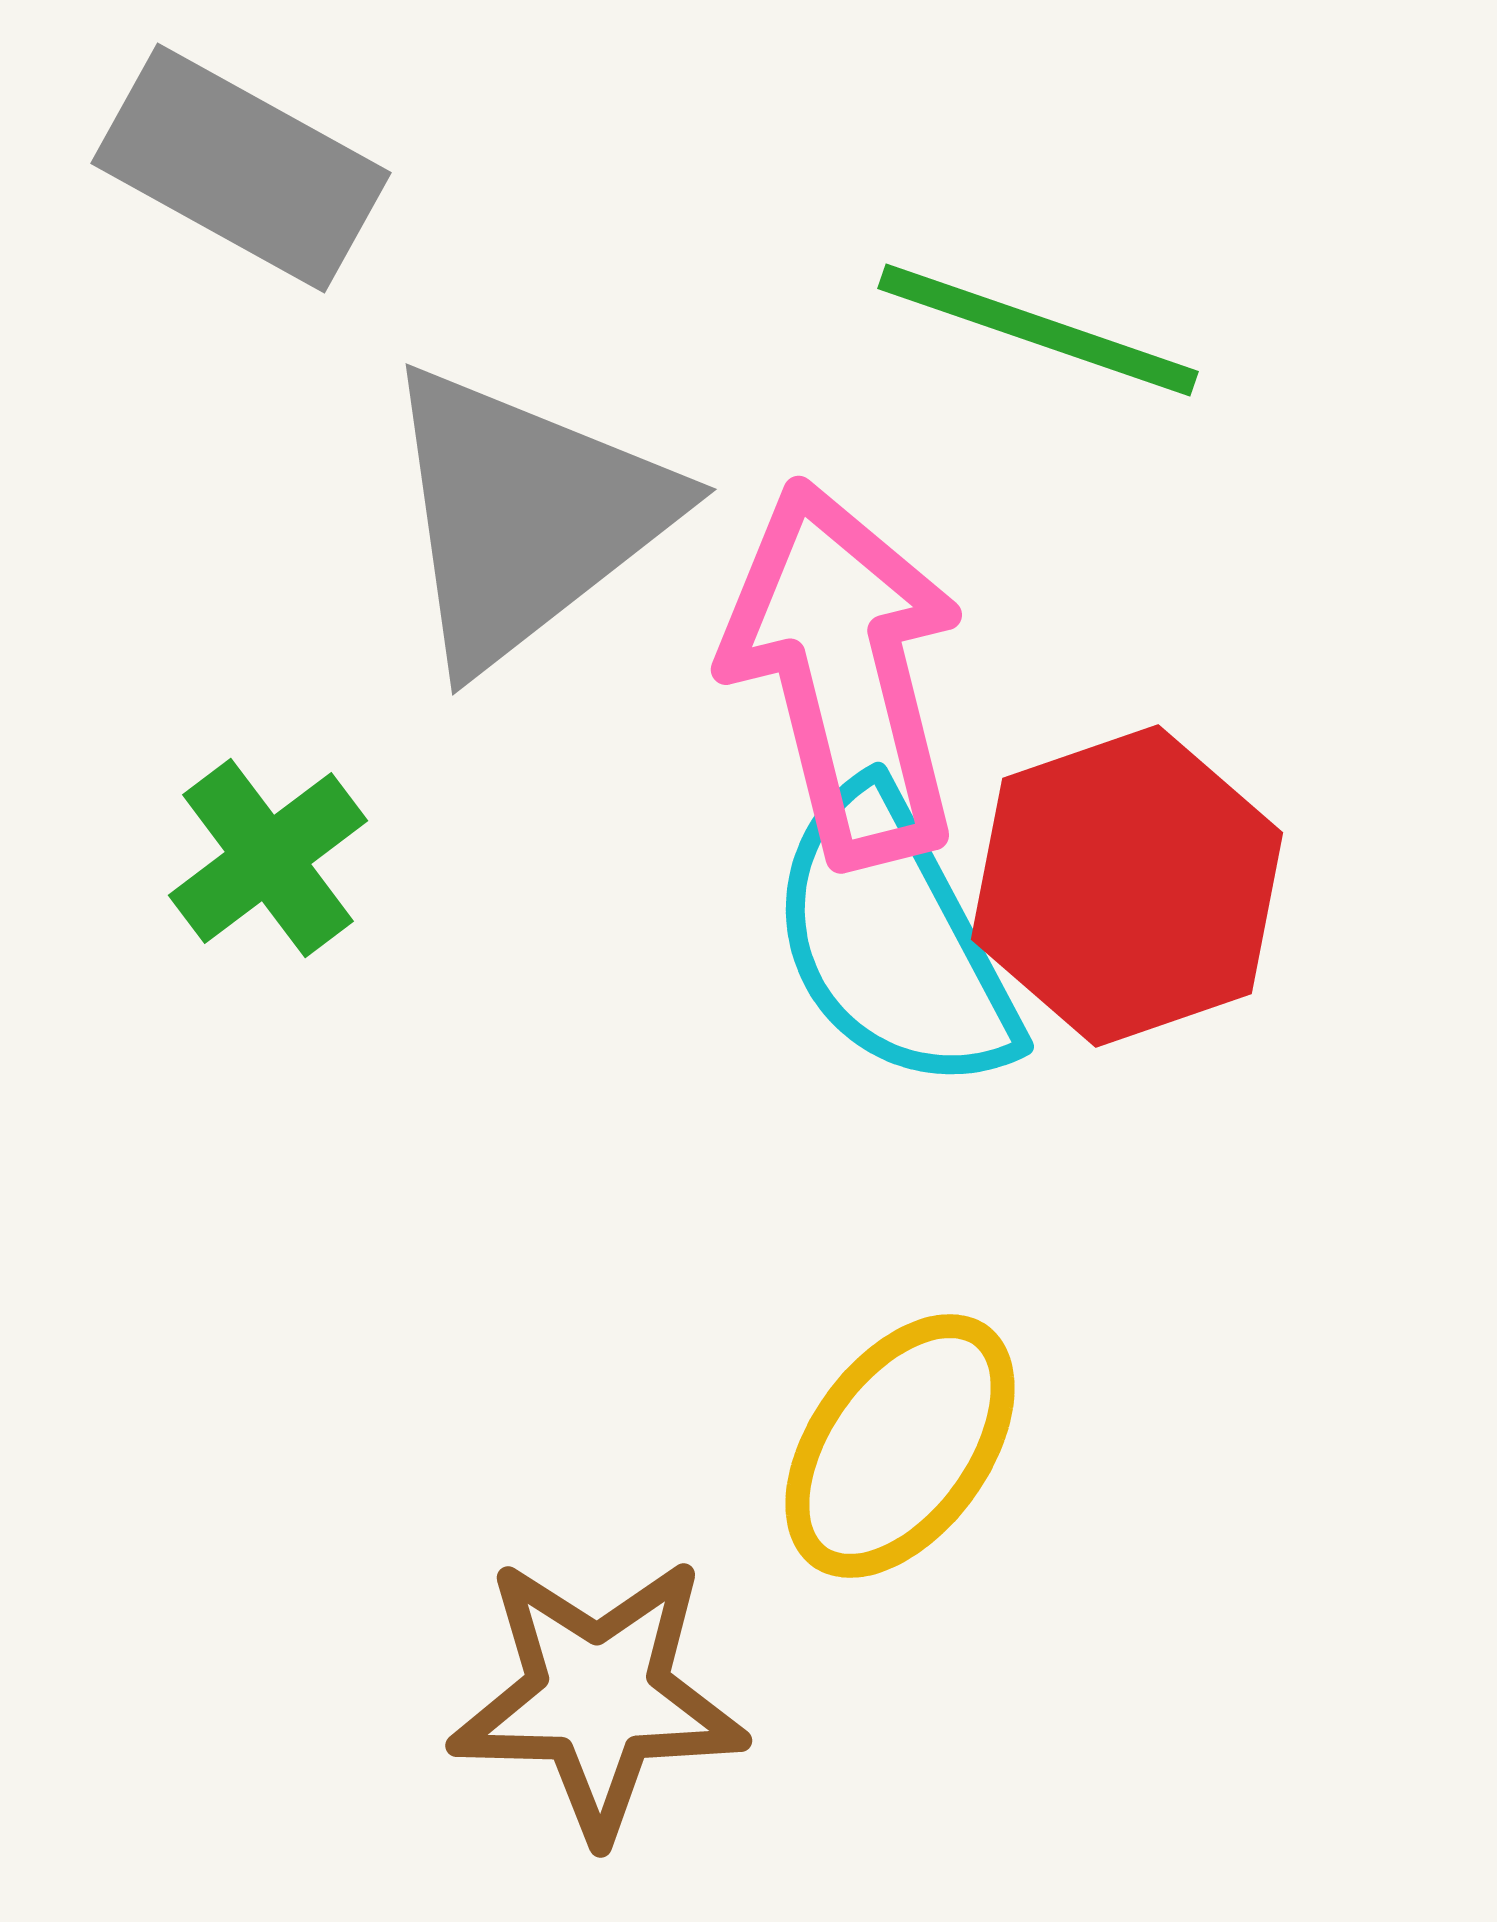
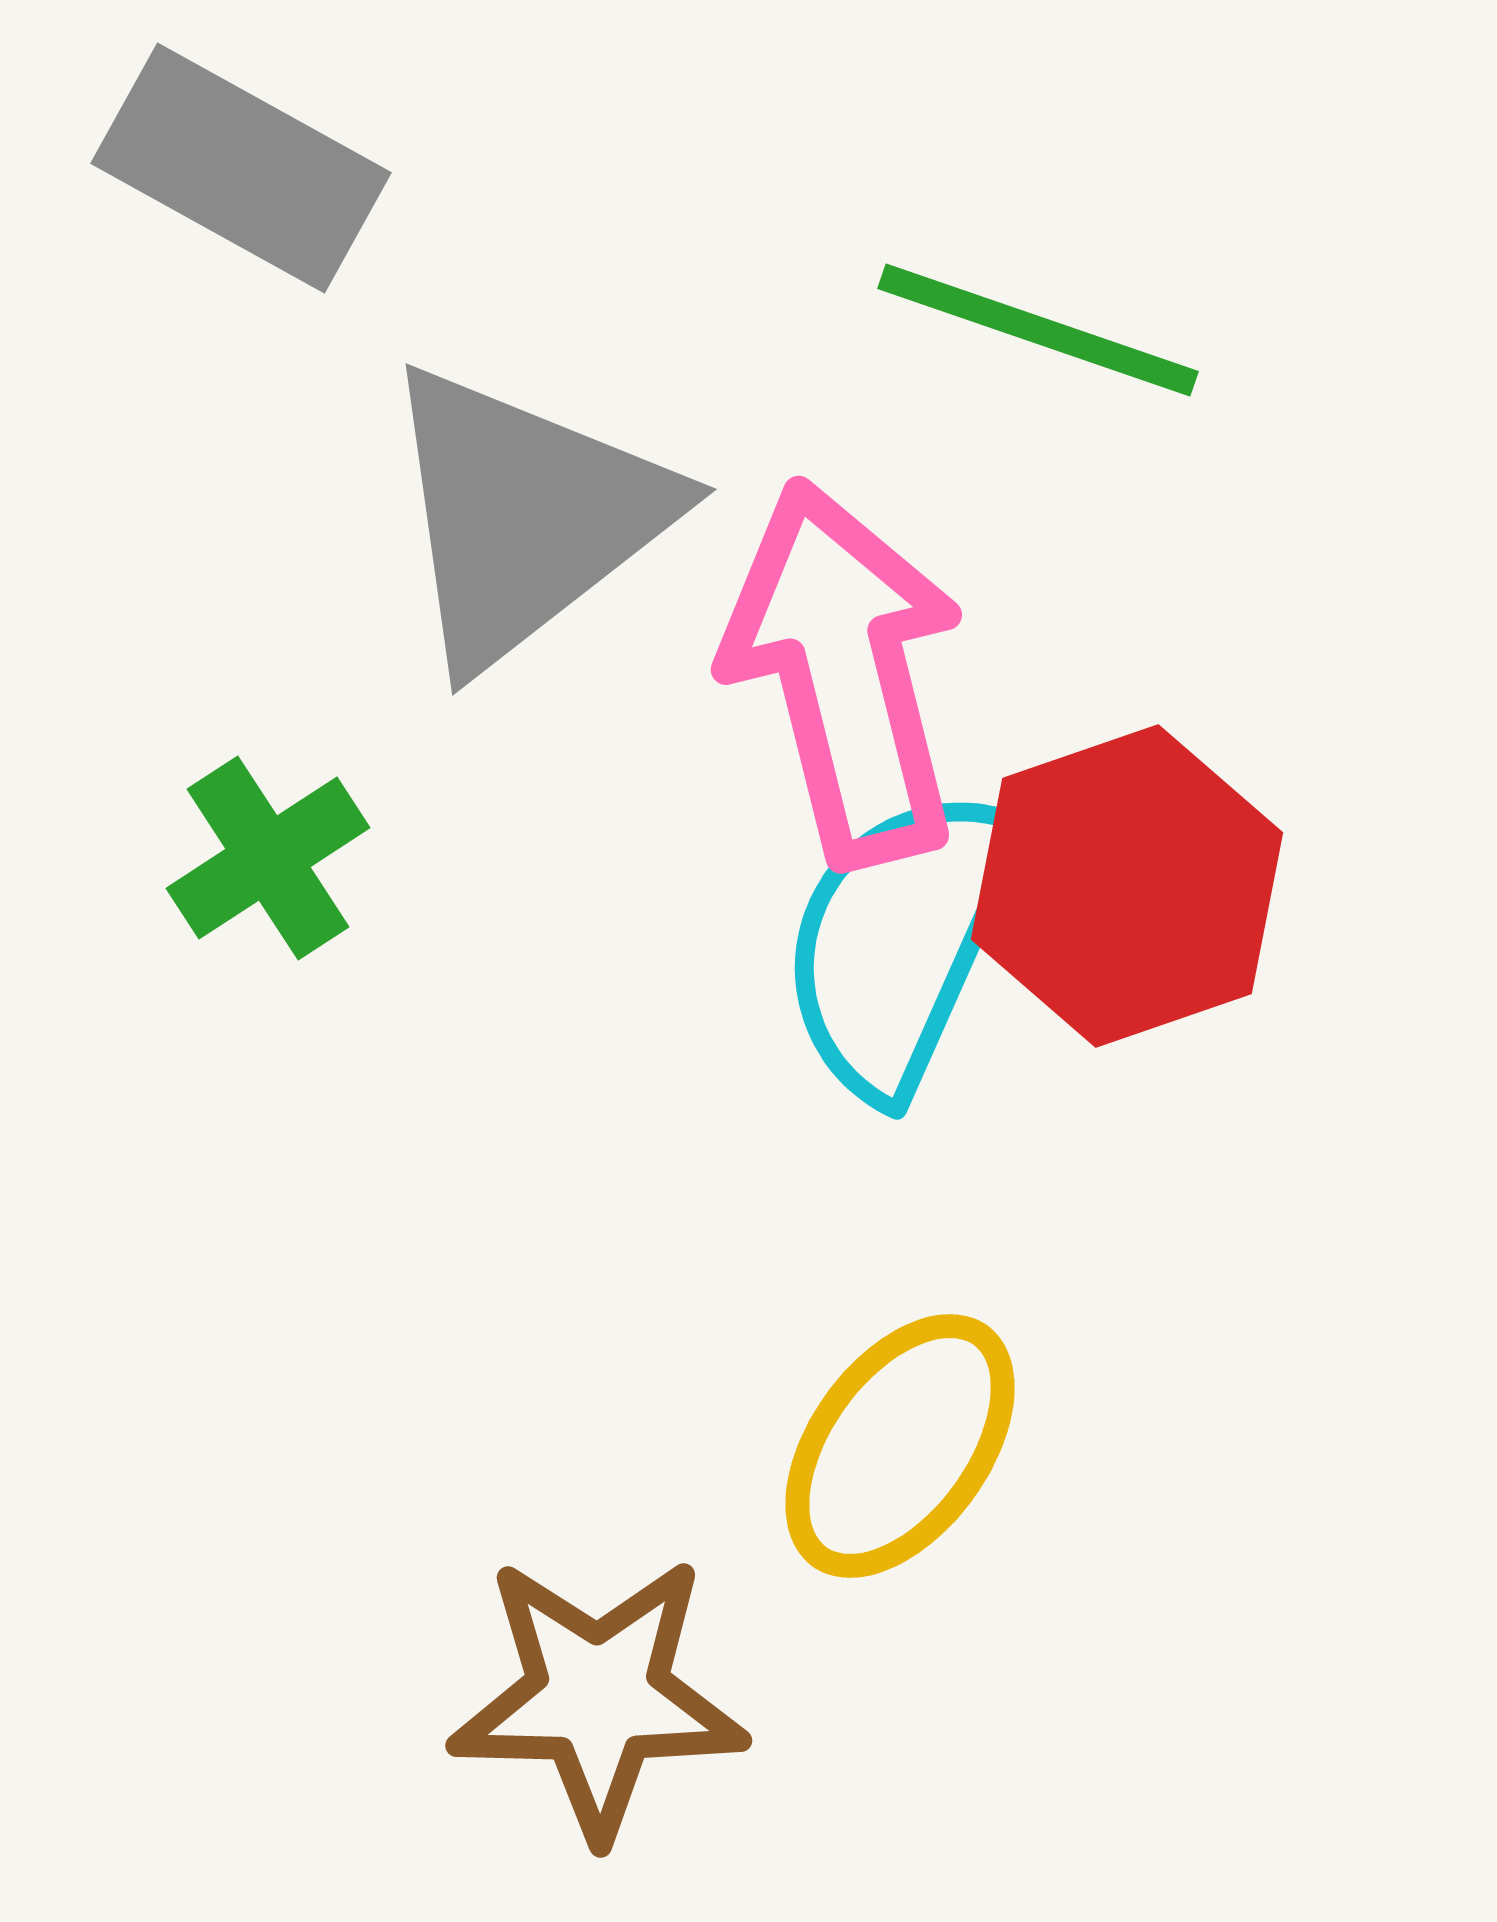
green cross: rotated 4 degrees clockwise
cyan semicircle: moved 7 px right, 1 px down; rotated 52 degrees clockwise
